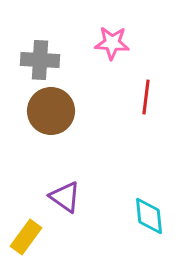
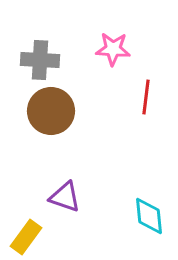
pink star: moved 1 px right, 6 px down
purple triangle: rotated 16 degrees counterclockwise
